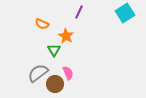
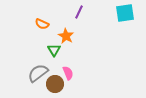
cyan square: rotated 24 degrees clockwise
